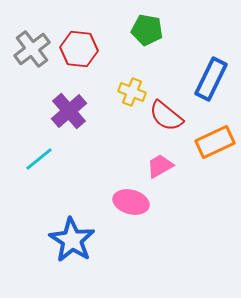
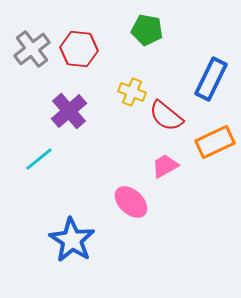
pink trapezoid: moved 5 px right
pink ellipse: rotated 28 degrees clockwise
